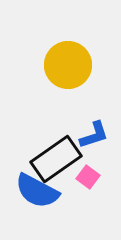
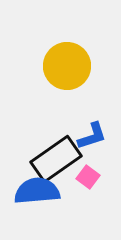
yellow circle: moved 1 px left, 1 px down
blue L-shape: moved 2 px left, 1 px down
blue semicircle: rotated 147 degrees clockwise
